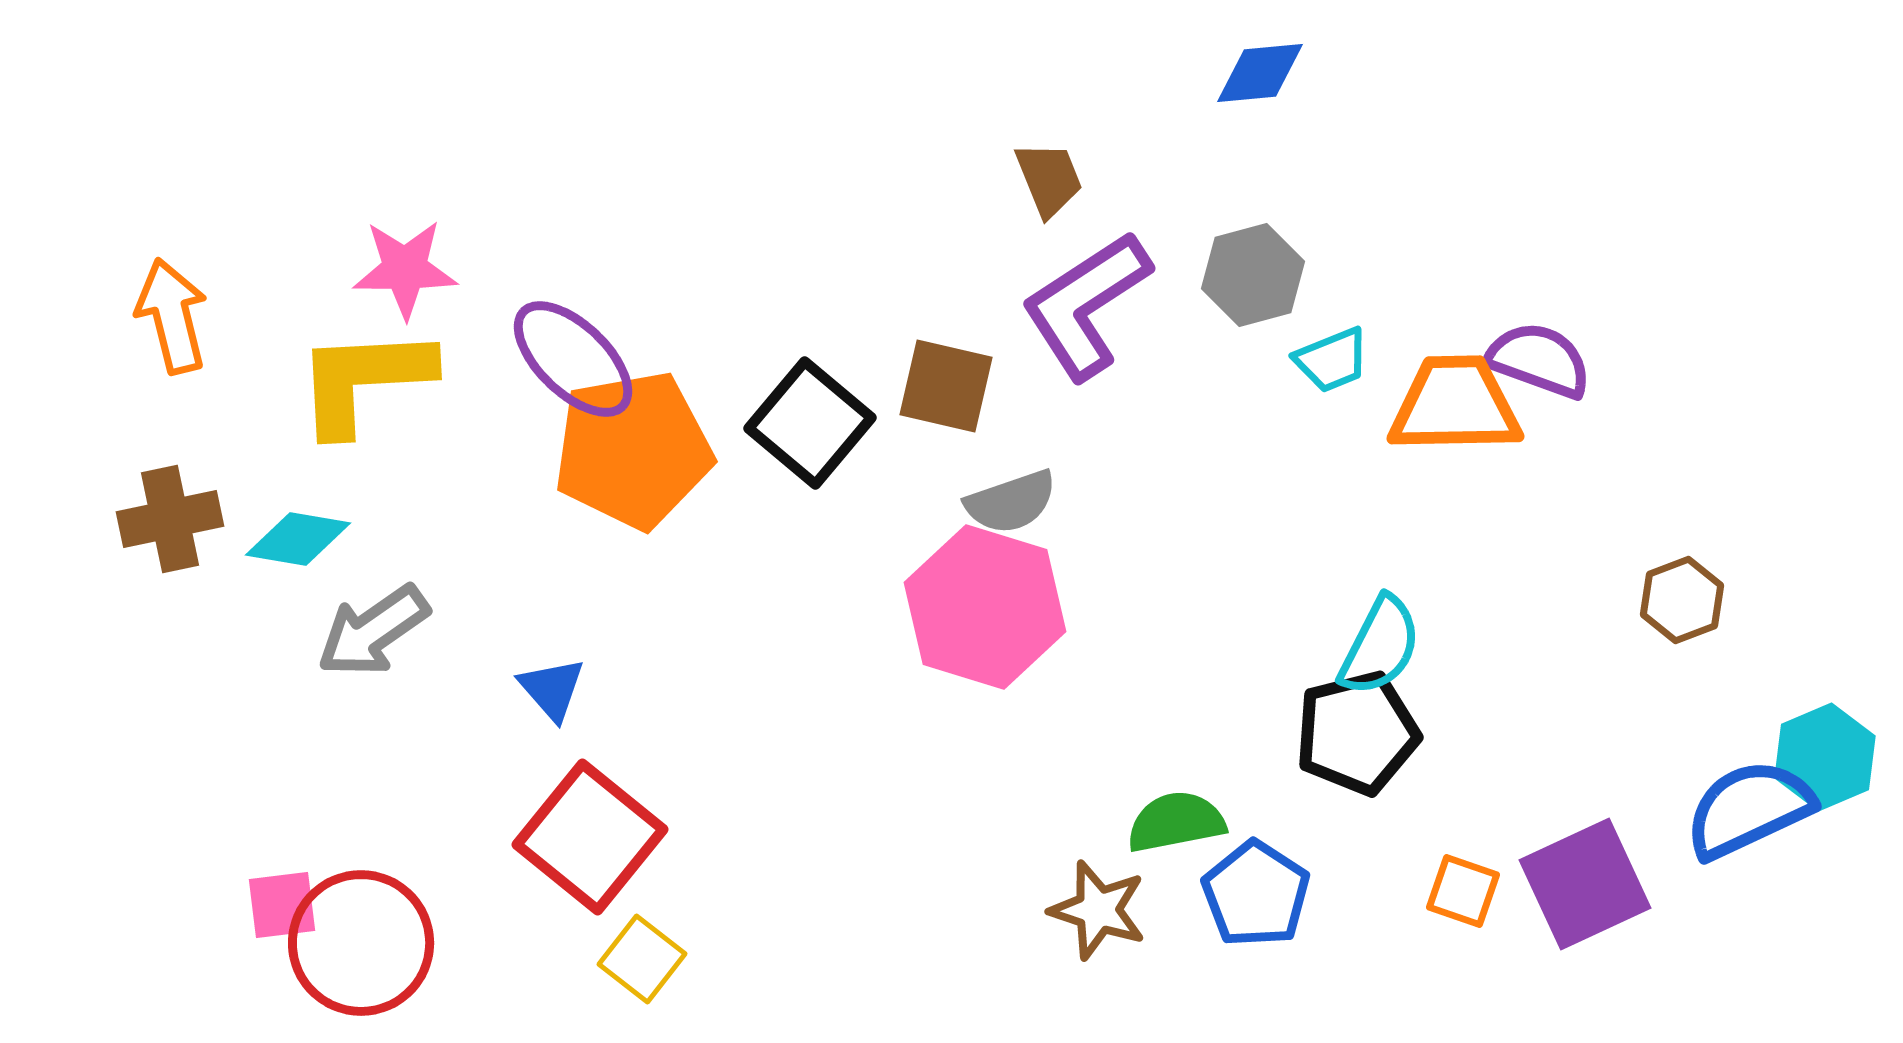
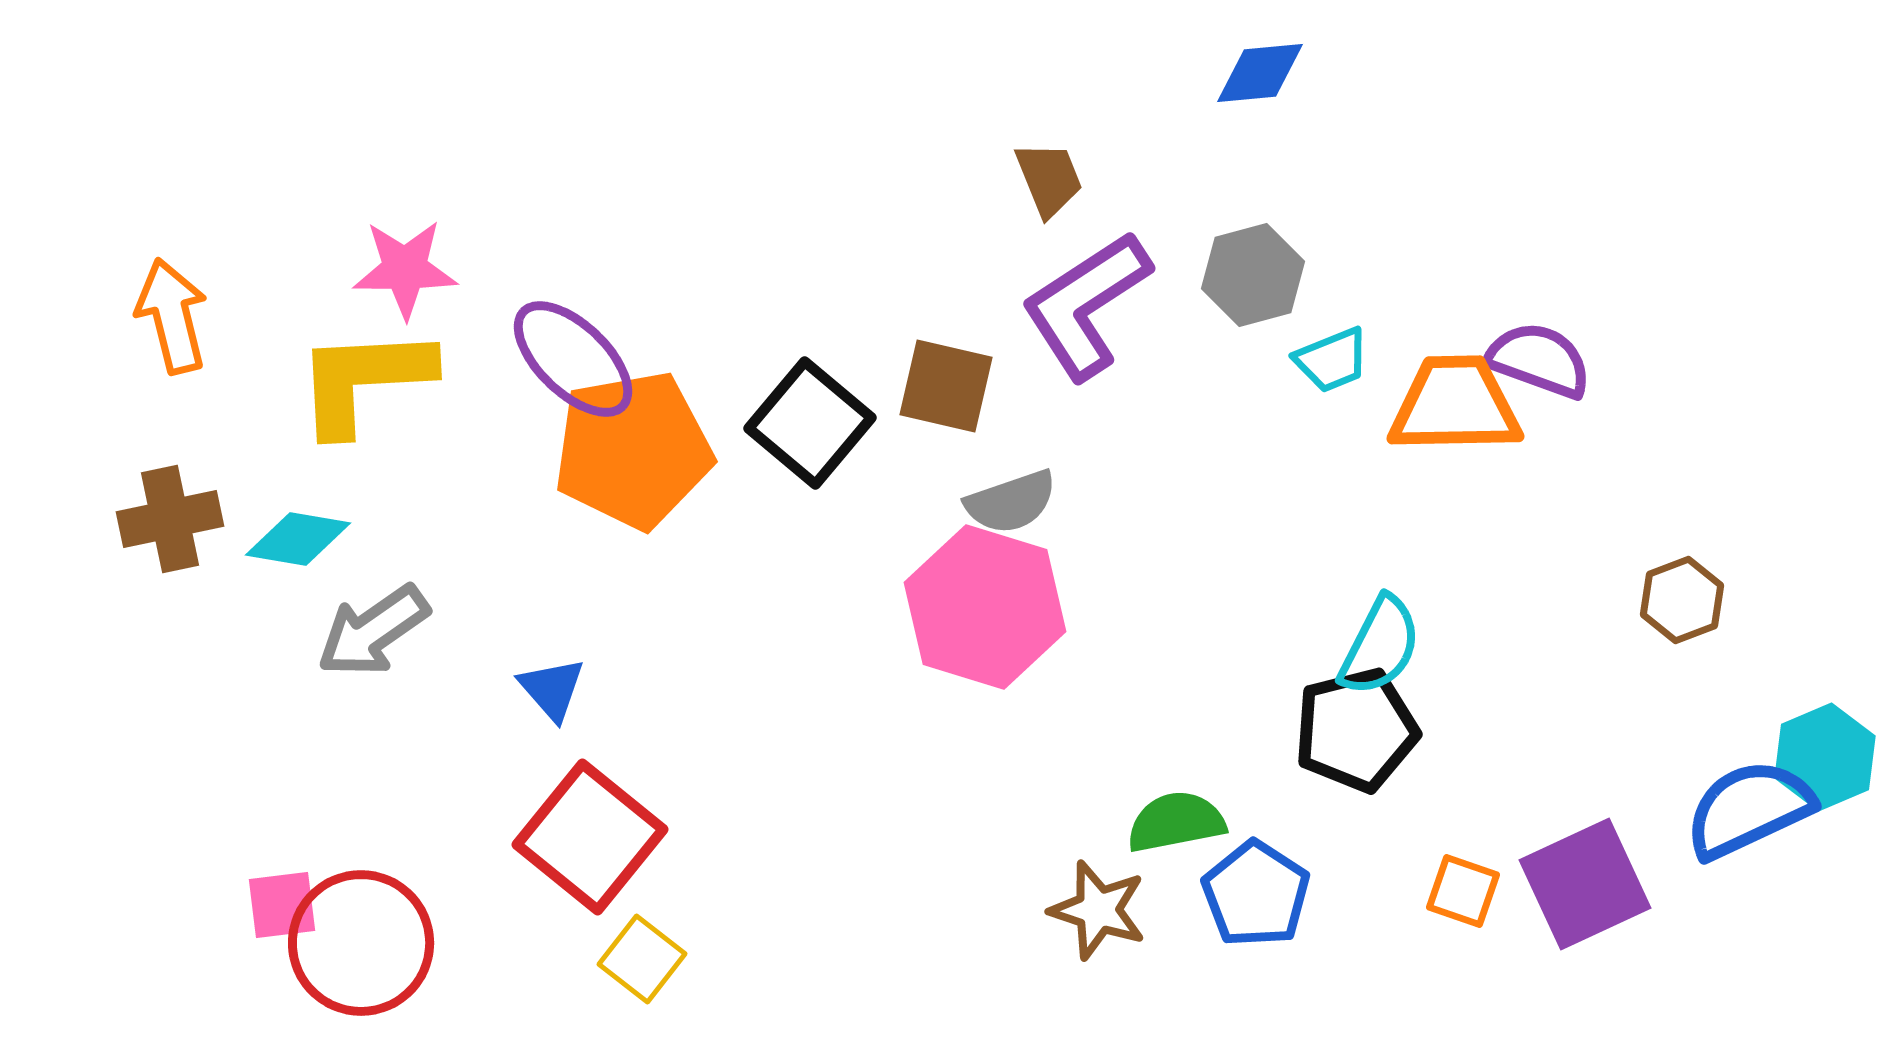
black pentagon: moved 1 px left, 3 px up
